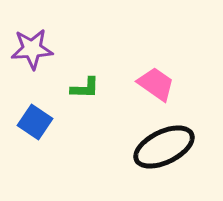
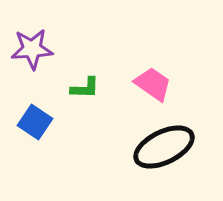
pink trapezoid: moved 3 px left
